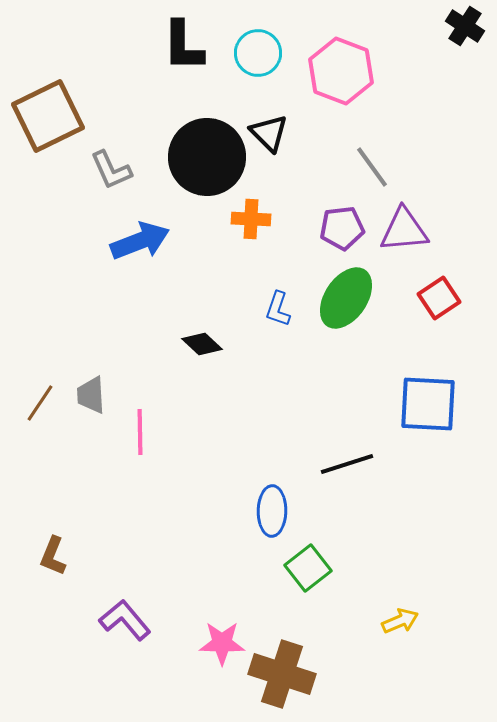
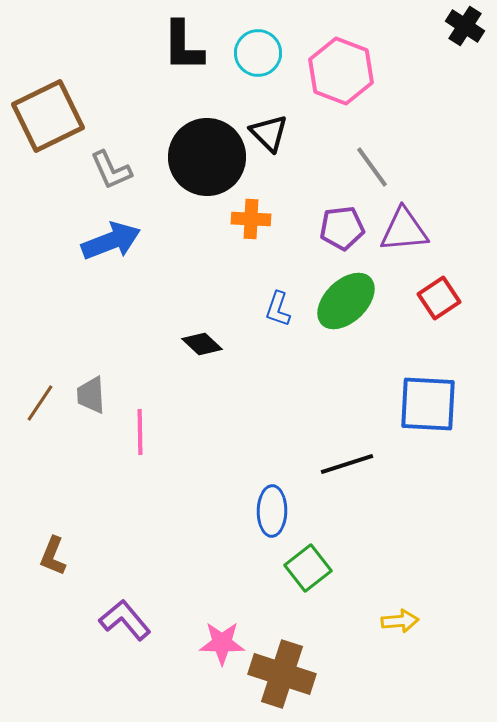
blue arrow: moved 29 px left
green ellipse: moved 3 px down; rotated 12 degrees clockwise
yellow arrow: rotated 18 degrees clockwise
